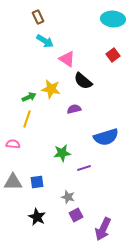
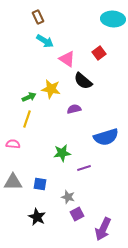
red square: moved 14 px left, 2 px up
blue square: moved 3 px right, 2 px down; rotated 16 degrees clockwise
purple square: moved 1 px right, 1 px up
